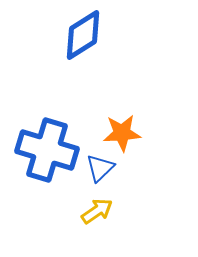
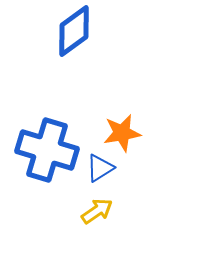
blue diamond: moved 9 px left, 4 px up; rotated 4 degrees counterclockwise
orange star: rotated 6 degrees counterclockwise
blue triangle: rotated 12 degrees clockwise
